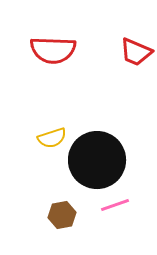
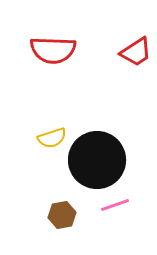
red trapezoid: rotated 56 degrees counterclockwise
